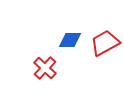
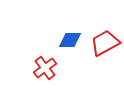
red cross: rotated 10 degrees clockwise
